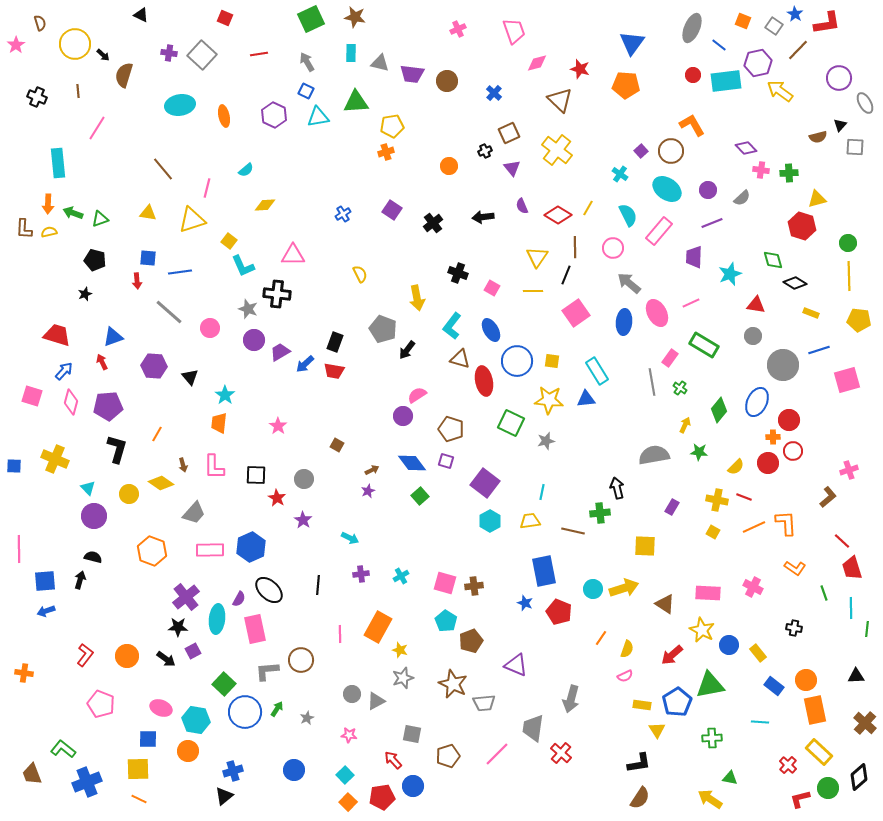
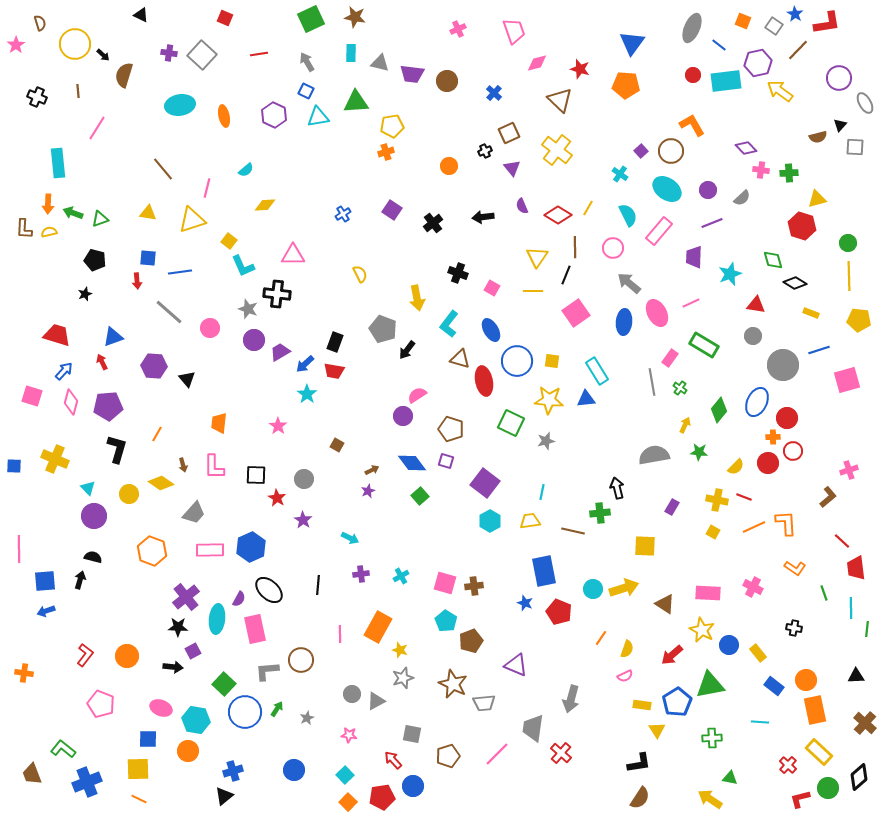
cyan L-shape at (452, 326): moved 3 px left, 2 px up
black triangle at (190, 377): moved 3 px left, 2 px down
cyan star at (225, 395): moved 82 px right, 1 px up
red circle at (789, 420): moved 2 px left, 2 px up
red trapezoid at (852, 568): moved 4 px right; rotated 10 degrees clockwise
black arrow at (166, 659): moved 7 px right, 8 px down; rotated 30 degrees counterclockwise
